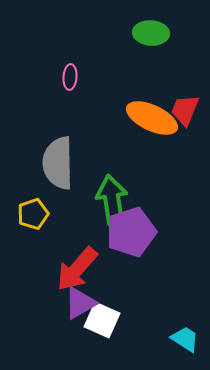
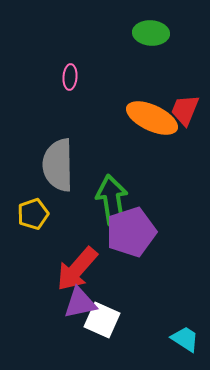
gray semicircle: moved 2 px down
purple triangle: rotated 18 degrees clockwise
